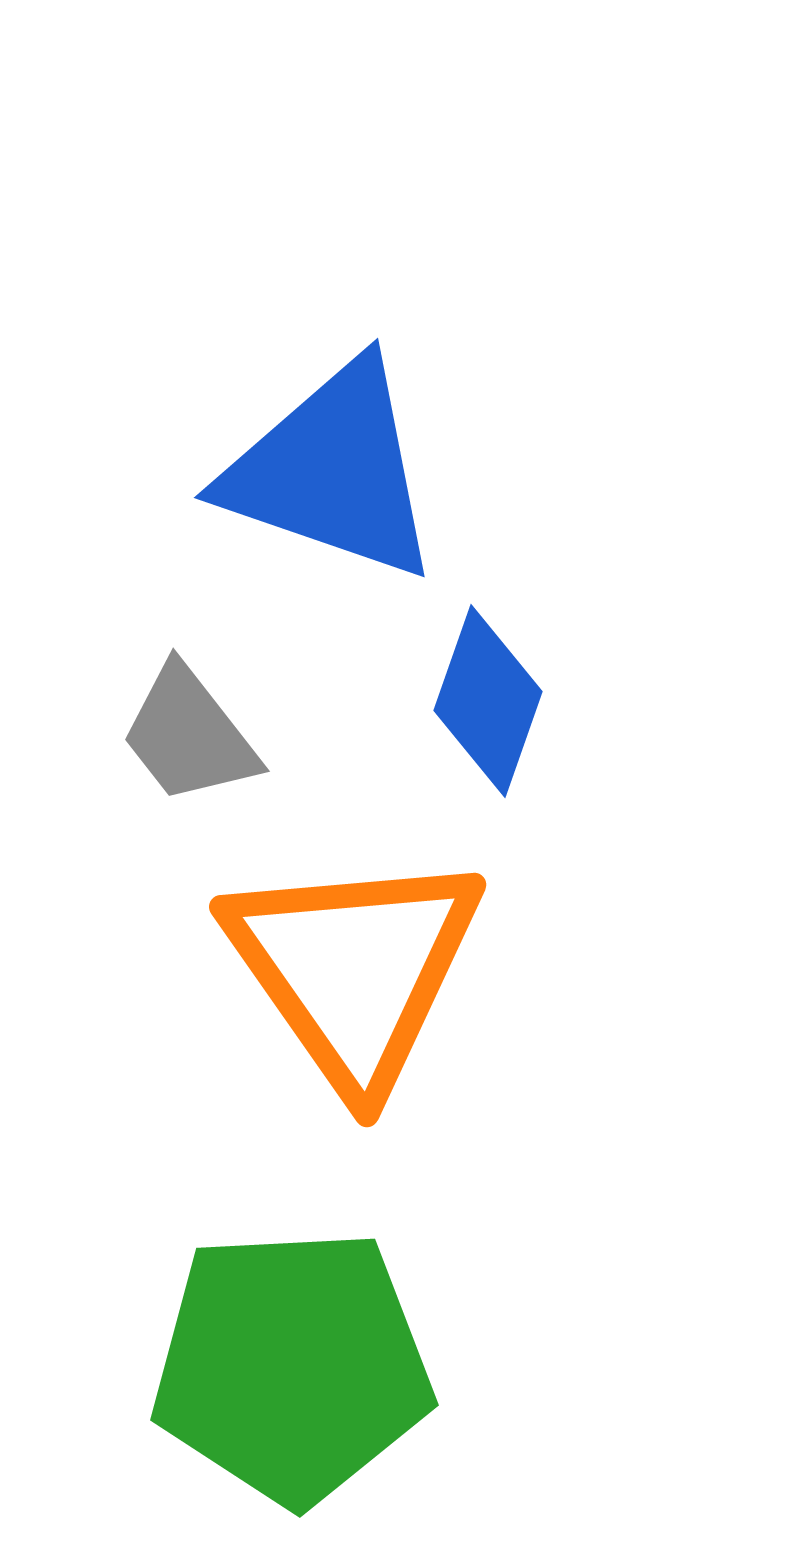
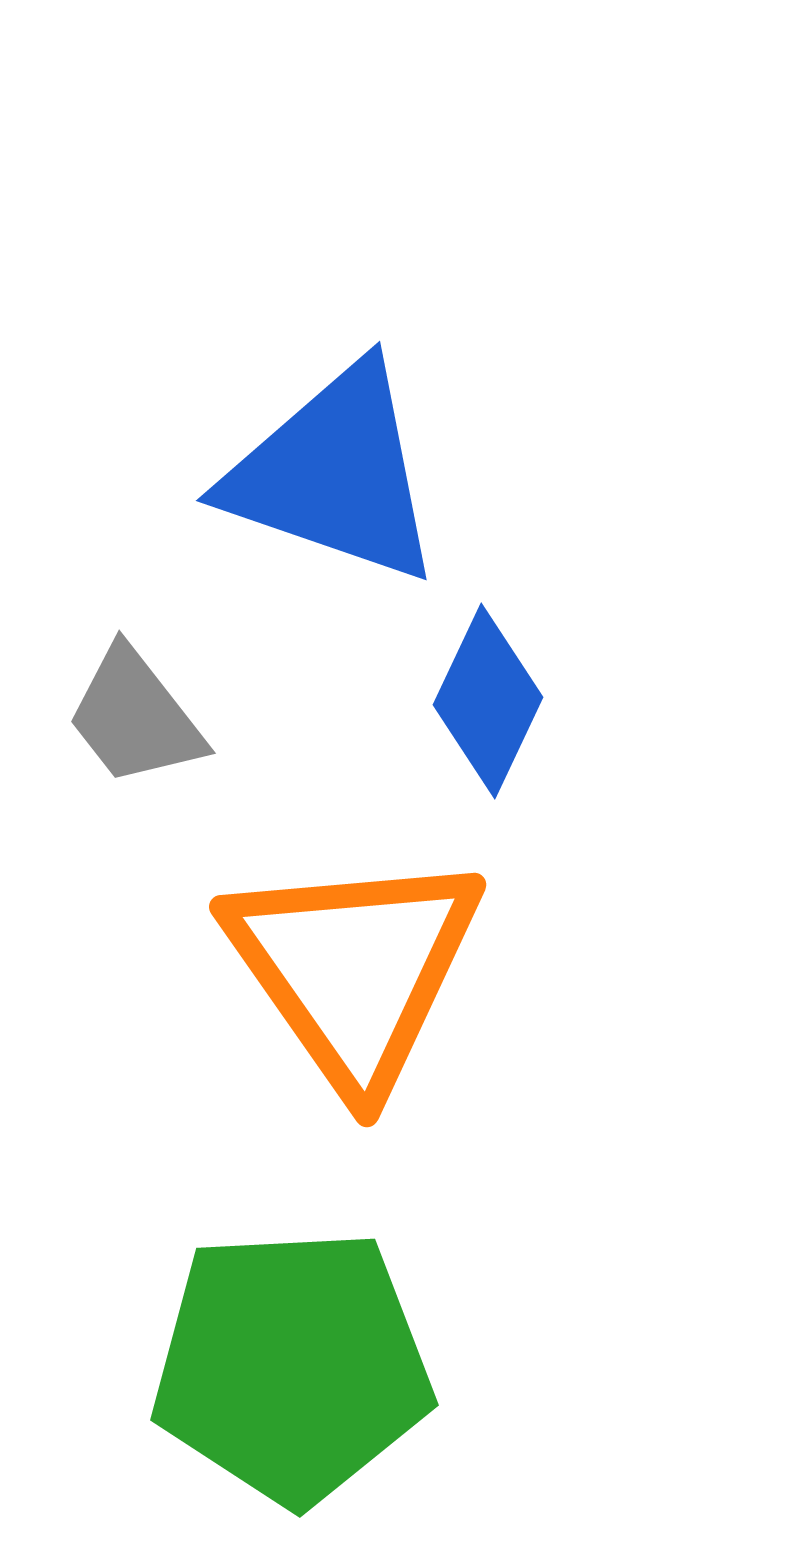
blue triangle: moved 2 px right, 3 px down
blue diamond: rotated 6 degrees clockwise
gray trapezoid: moved 54 px left, 18 px up
